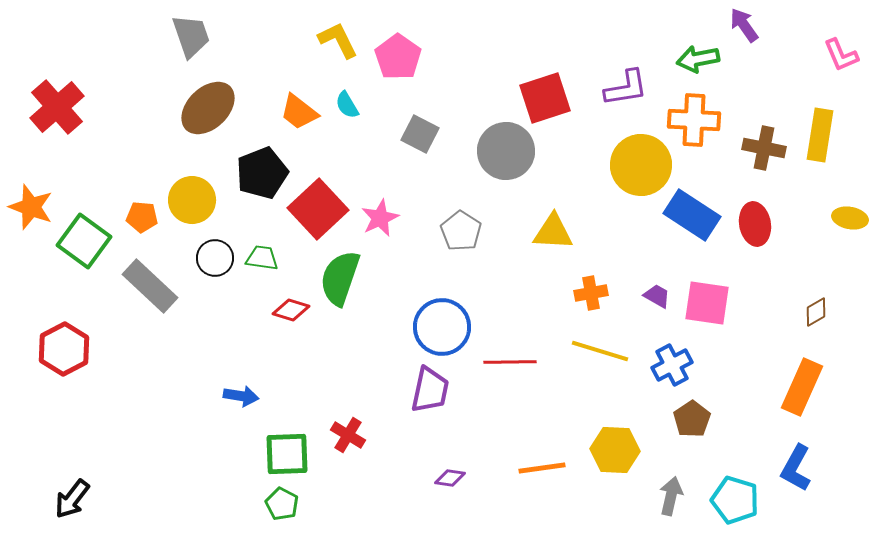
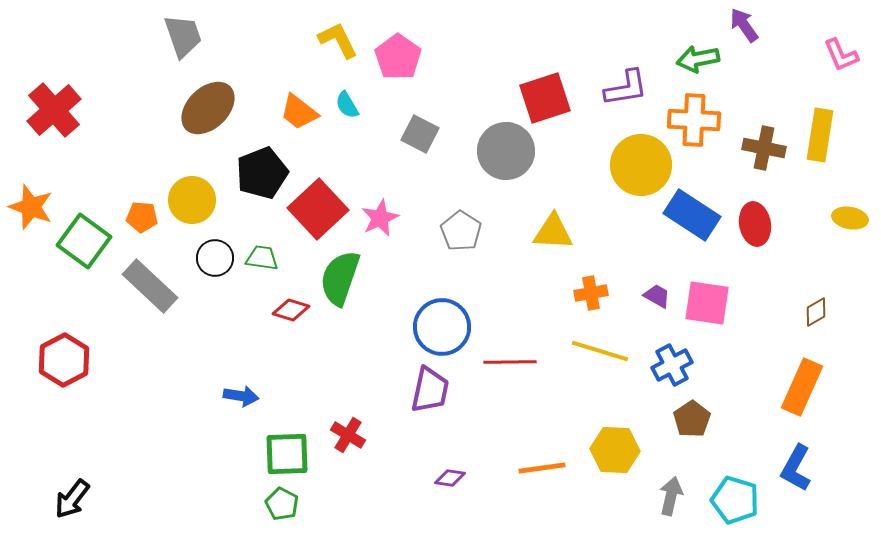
gray trapezoid at (191, 36): moved 8 px left
red cross at (57, 107): moved 3 px left, 3 px down
red hexagon at (64, 349): moved 11 px down
